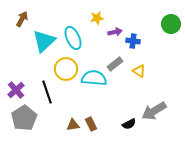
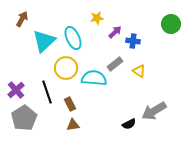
purple arrow: rotated 32 degrees counterclockwise
yellow circle: moved 1 px up
brown rectangle: moved 21 px left, 20 px up
